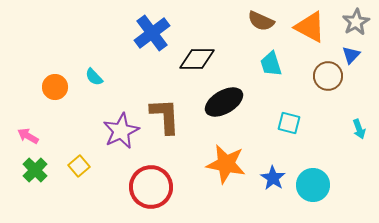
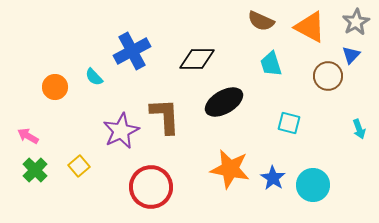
blue cross: moved 20 px left, 18 px down; rotated 9 degrees clockwise
orange star: moved 4 px right, 5 px down
